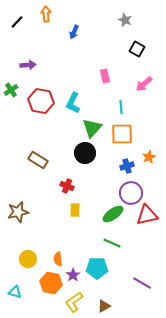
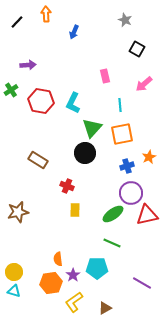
cyan line: moved 1 px left, 2 px up
orange square: rotated 10 degrees counterclockwise
yellow circle: moved 14 px left, 13 px down
orange hexagon: rotated 20 degrees counterclockwise
cyan triangle: moved 1 px left, 1 px up
brown triangle: moved 1 px right, 2 px down
